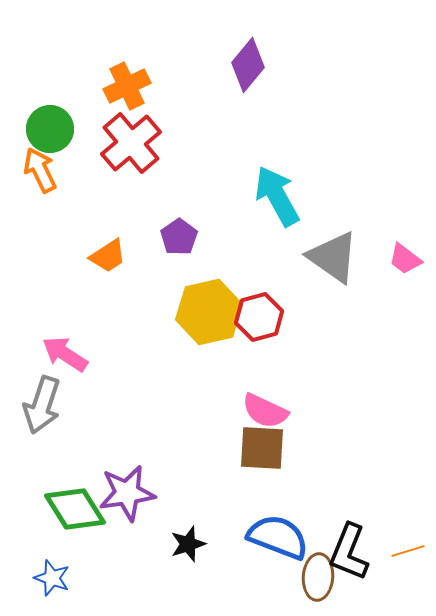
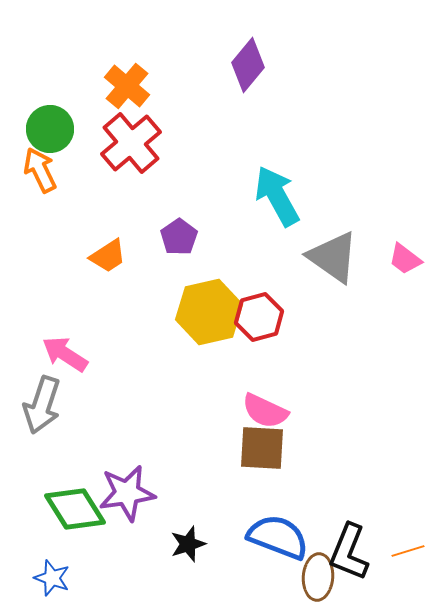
orange cross: rotated 24 degrees counterclockwise
